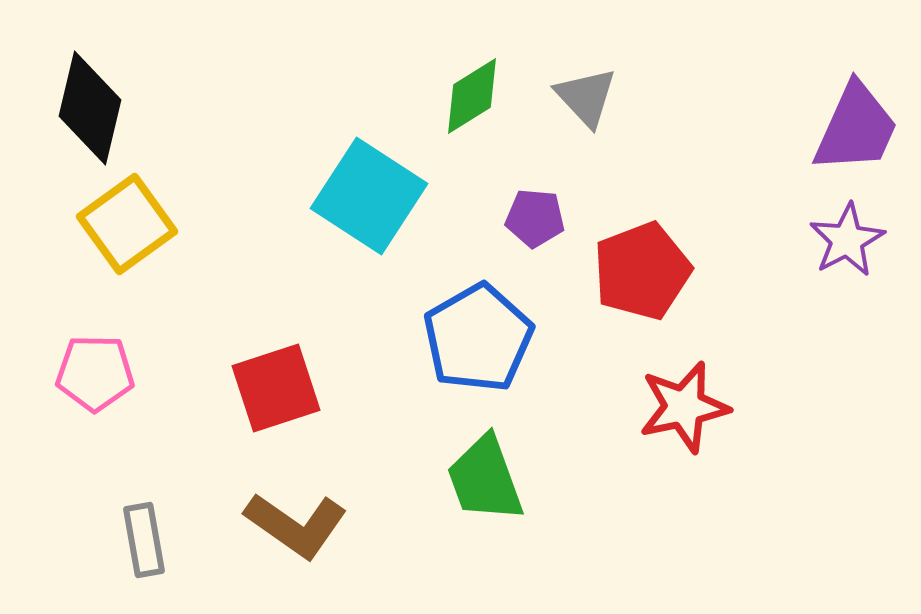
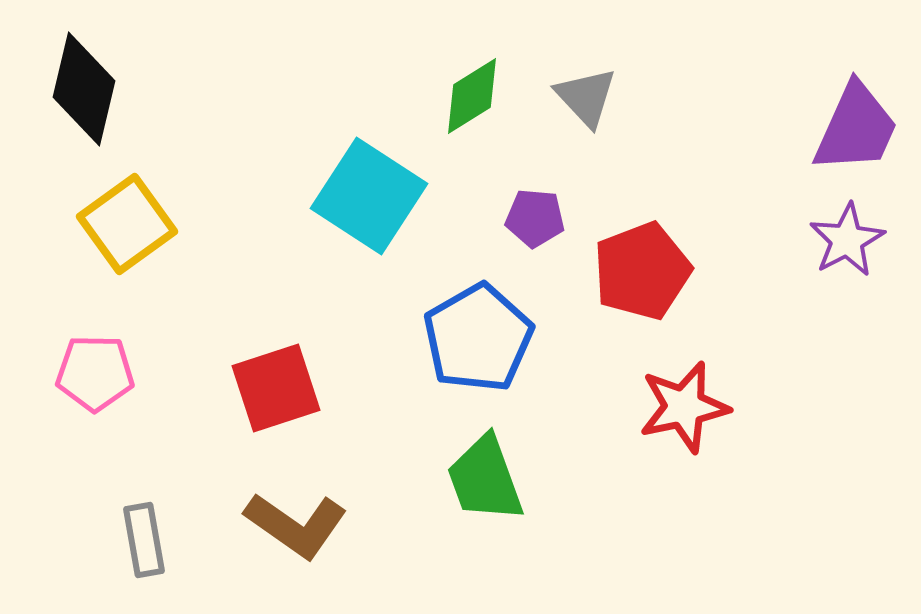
black diamond: moved 6 px left, 19 px up
